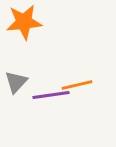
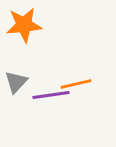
orange star: moved 3 px down
orange line: moved 1 px left, 1 px up
